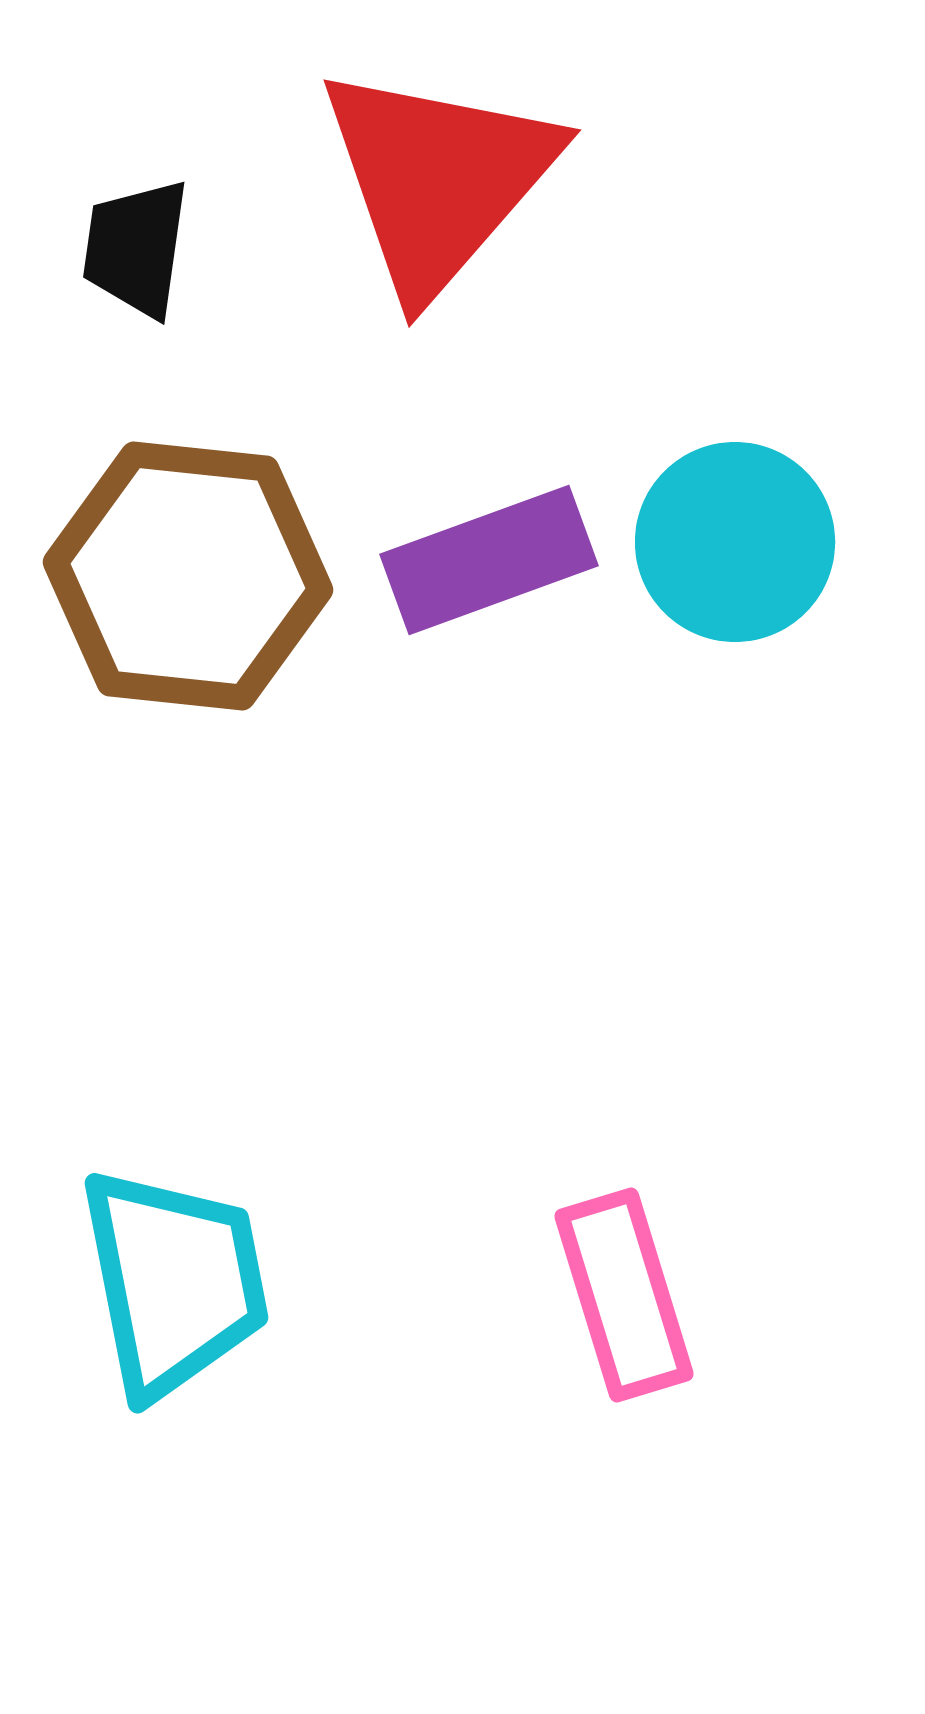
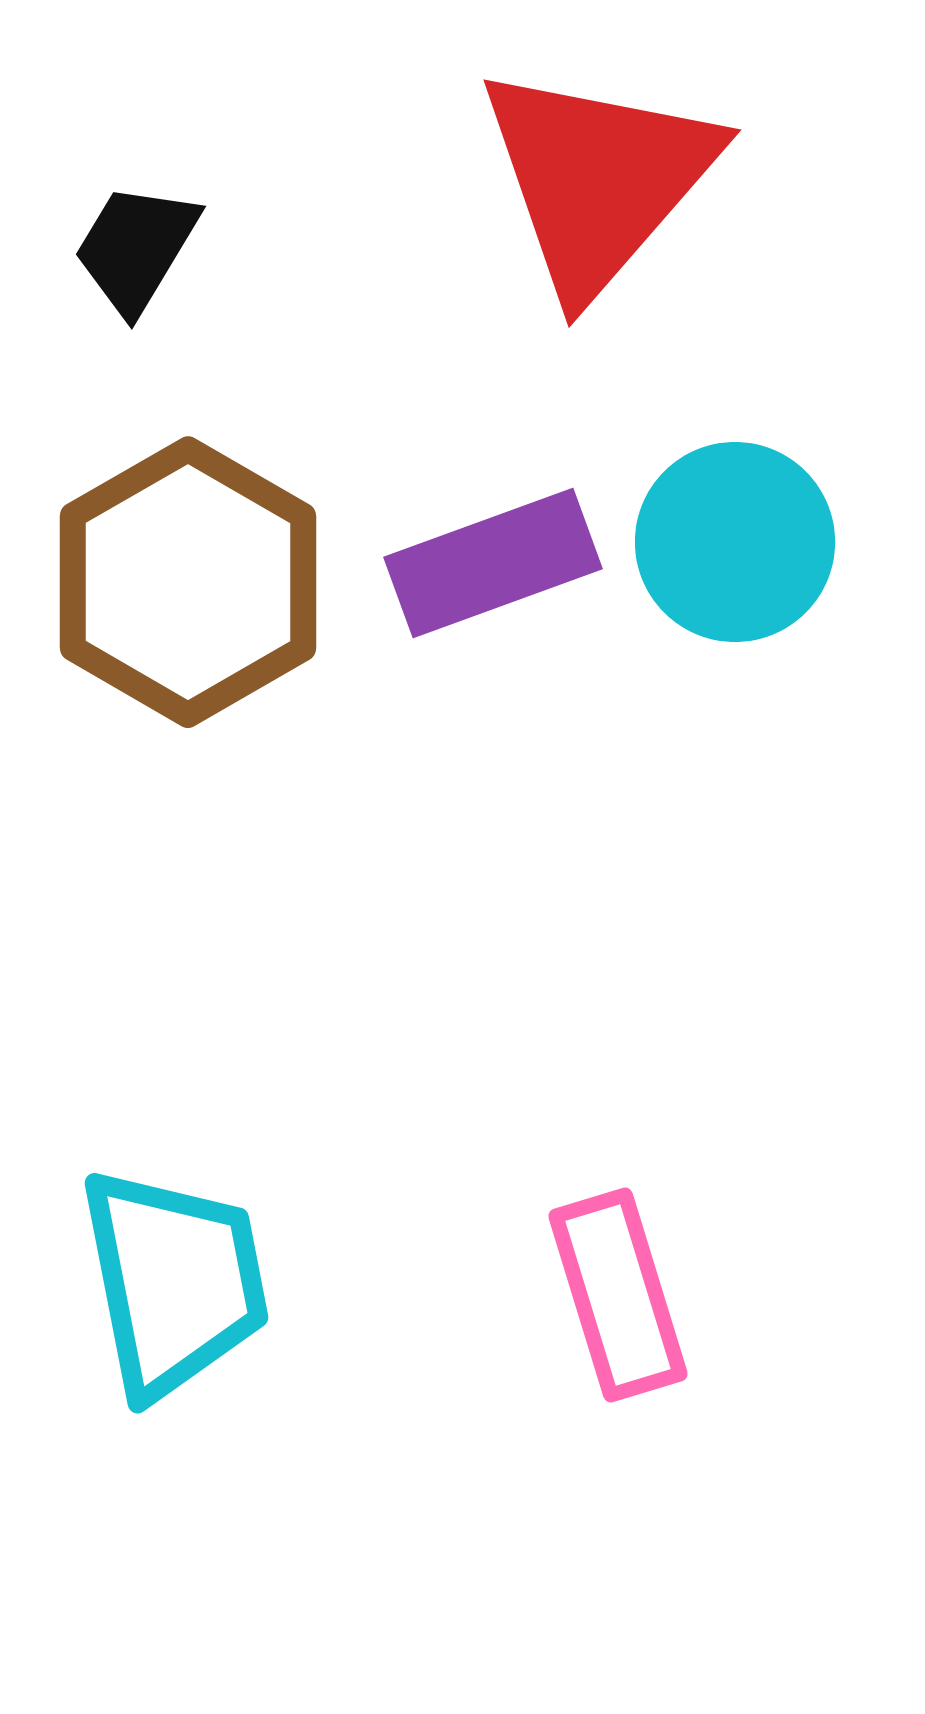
red triangle: moved 160 px right
black trapezoid: rotated 23 degrees clockwise
purple rectangle: moved 4 px right, 3 px down
brown hexagon: moved 6 px down; rotated 24 degrees clockwise
pink rectangle: moved 6 px left
